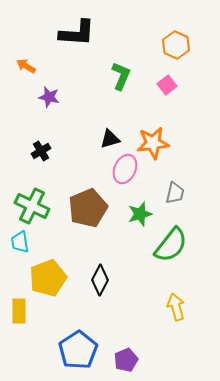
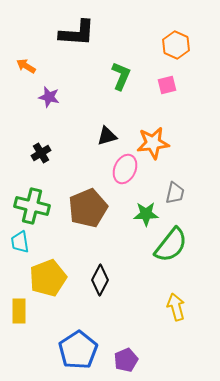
pink square: rotated 24 degrees clockwise
black triangle: moved 3 px left, 3 px up
black cross: moved 2 px down
green cross: rotated 12 degrees counterclockwise
green star: moved 6 px right; rotated 15 degrees clockwise
